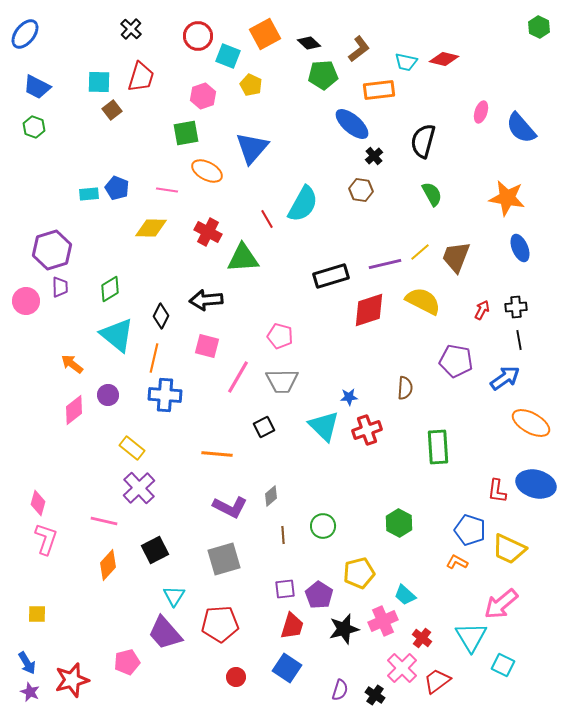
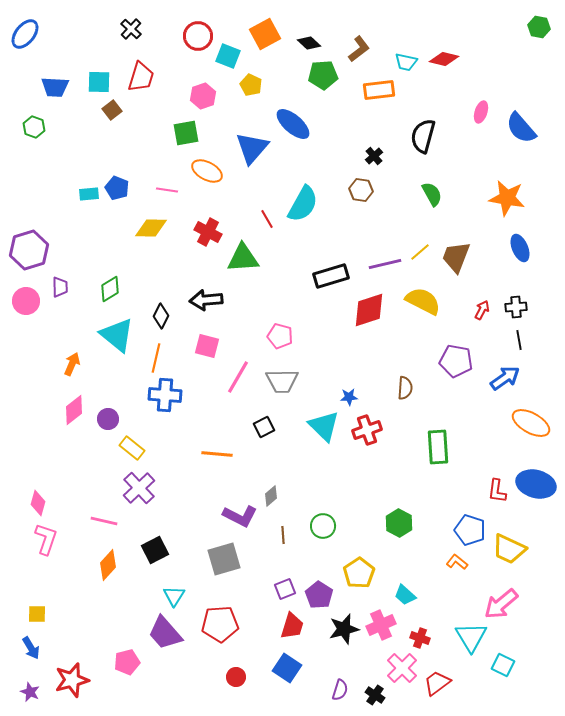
green hexagon at (539, 27): rotated 15 degrees counterclockwise
blue trapezoid at (37, 87): moved 18 px right; rotated 24 degrees counterclockwise
blue ellipse at (352, 124): moved 59 px left
black semicircle at (423, 141): moved 5 px up
purple hexagon at (52, 250): moved 23 px left
orange line at (154, 358): moved 2 px right
orange arrow at (72, 364): rotated 75 degrees clockwise
purple circle at (108, 395): moved 24 px down
purple L-shape at (230, 507): moved 10 px right, 9 px down
orange L-shape at (457, 562): rotated 10 degrees clockwise
yellow pentagon at (359, 573): rotated 20 degrees counterclockwise
purple square at (285, 589): rotated 15 degrees counterclockwise
pink cross at (383, 621): moved 2 px left, 4 px down
red cross at (422, 638): moved 2 px left; rotated 18 degrees counterclockwise
blue arrow at (27, 663): moved 4 px right, 15 px up
red trapezoid at (437, 681): moved 2 px down
